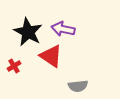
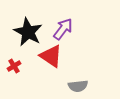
purple arrow: rotated 115 degrees clockwise
